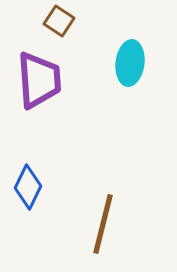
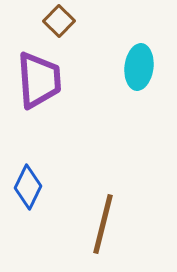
brown square: rotated 12 degrees clockwise
cyan ellipse: moved 9 px right, 4 px down
